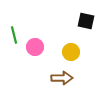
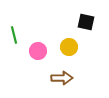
black square: moved 1 px down
pink circle: moved 3 px right, 4 px down
yellow circle: moved 2 px left, 5 px up
